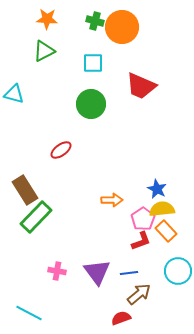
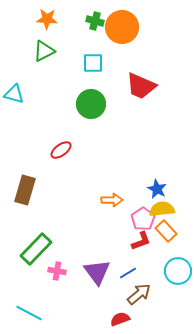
brown rectangle: rotated 48 degrees clockwise
green rectangle: moved 32 px down
blue line: moved 1 px left; rotated 24 degrees counterclockwise
red semicircle: moved 1 px left, 1 px down
